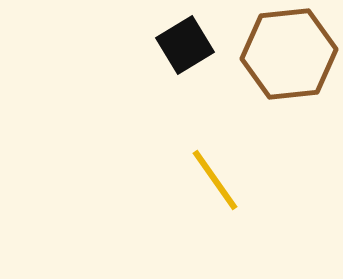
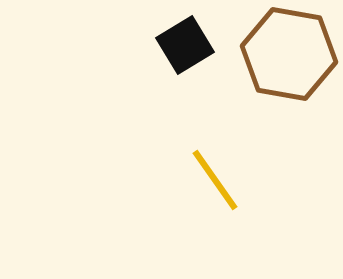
brown hexagon: rotated 16 degrees clockwise
